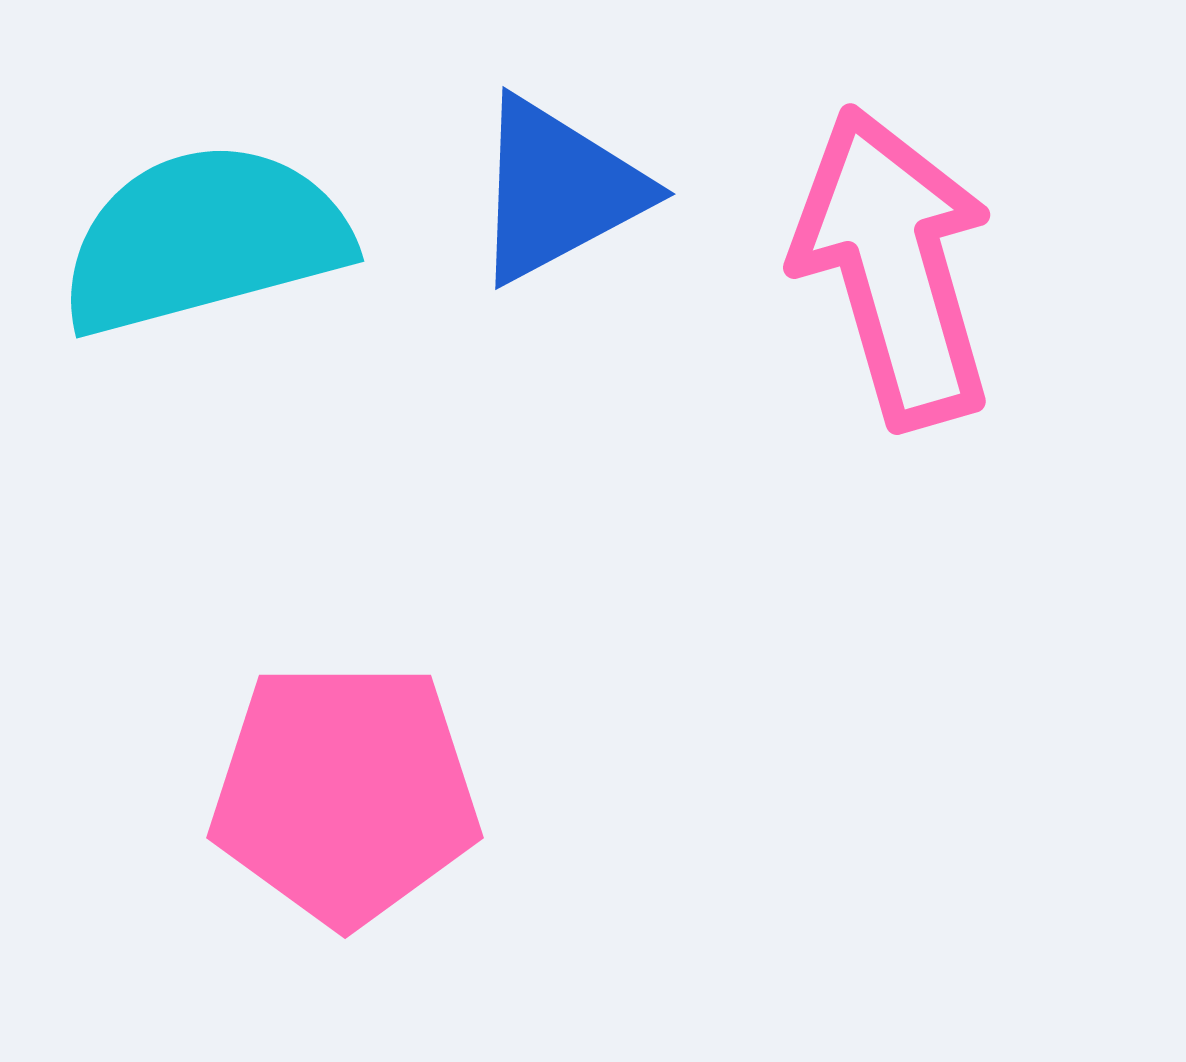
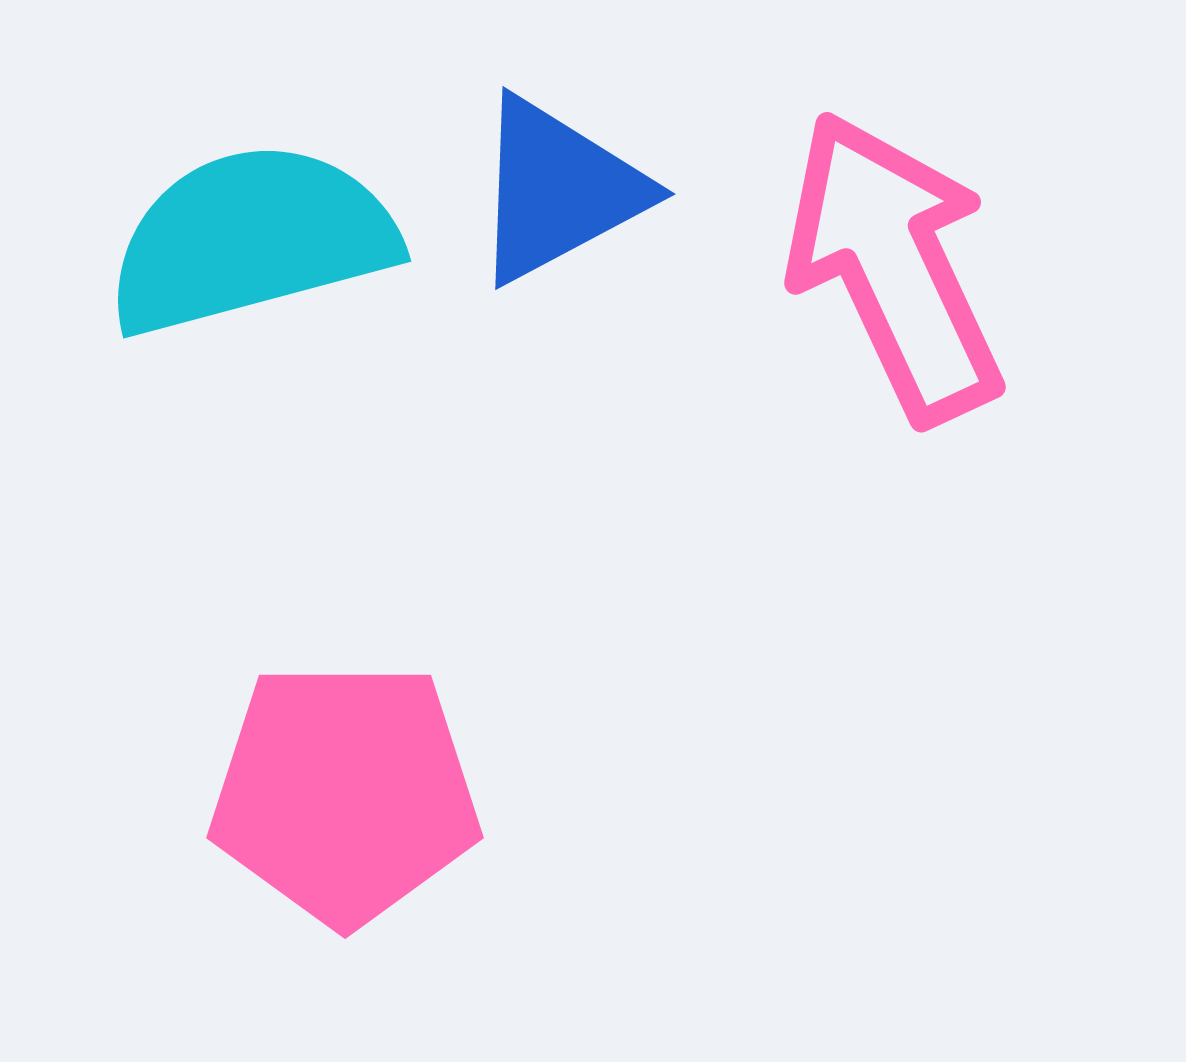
cyan semicircle: moved 47 px right
pink arrow: rotated 9 degrees counterclockwise
